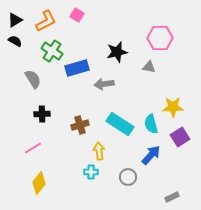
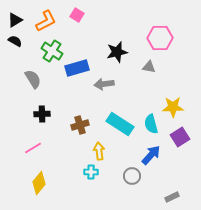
gray circle: moved 4 px right, 1 px up
